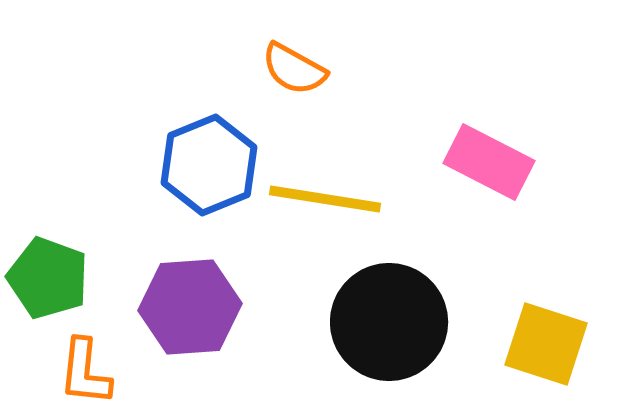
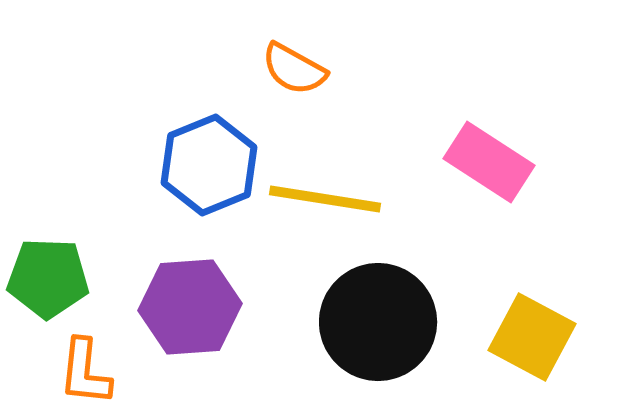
pink rectangle: rotated 6 degrees clockwise
green pentagon: rotated 18 degrees counterclockwise
black circle: moved 11 px left
yellow square: moved 14 px left, 7 px up; rotated 10 degrees clockwise
